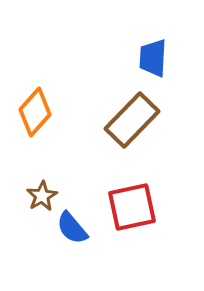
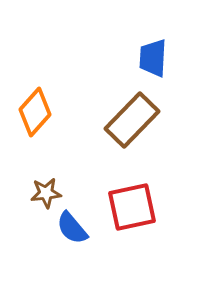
brown star: moved 4 px right, 3 px up; rotated 24 degrees clockwise
